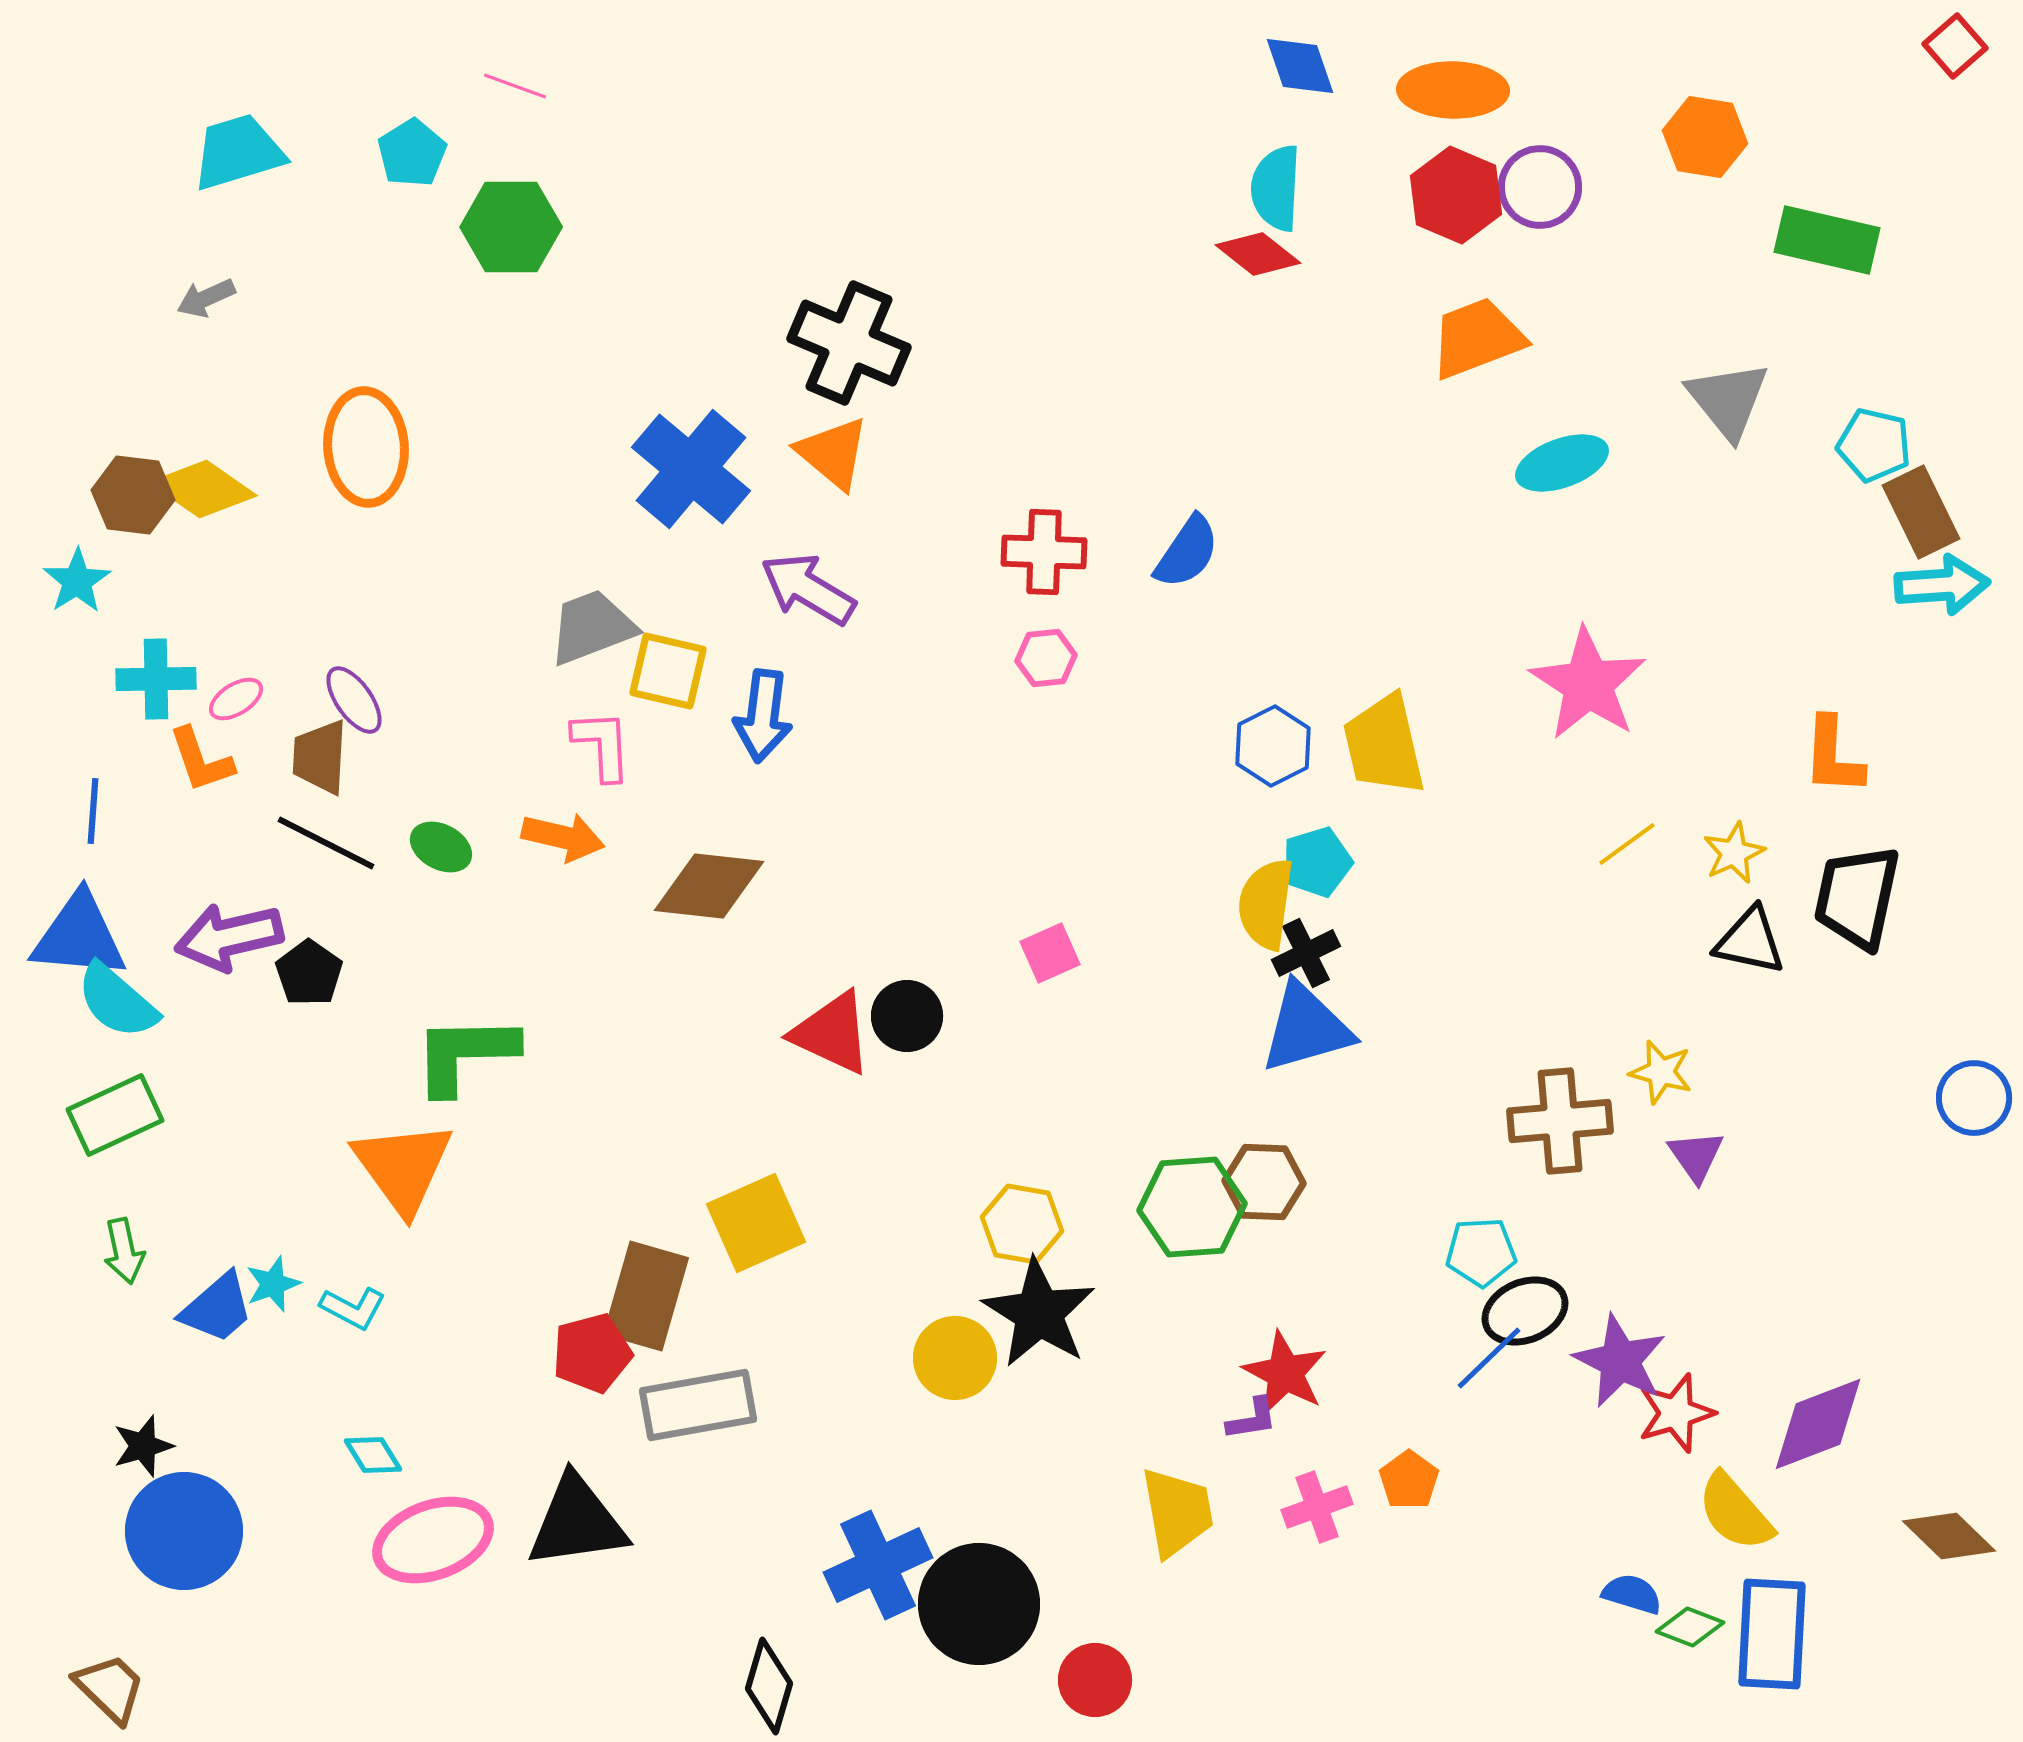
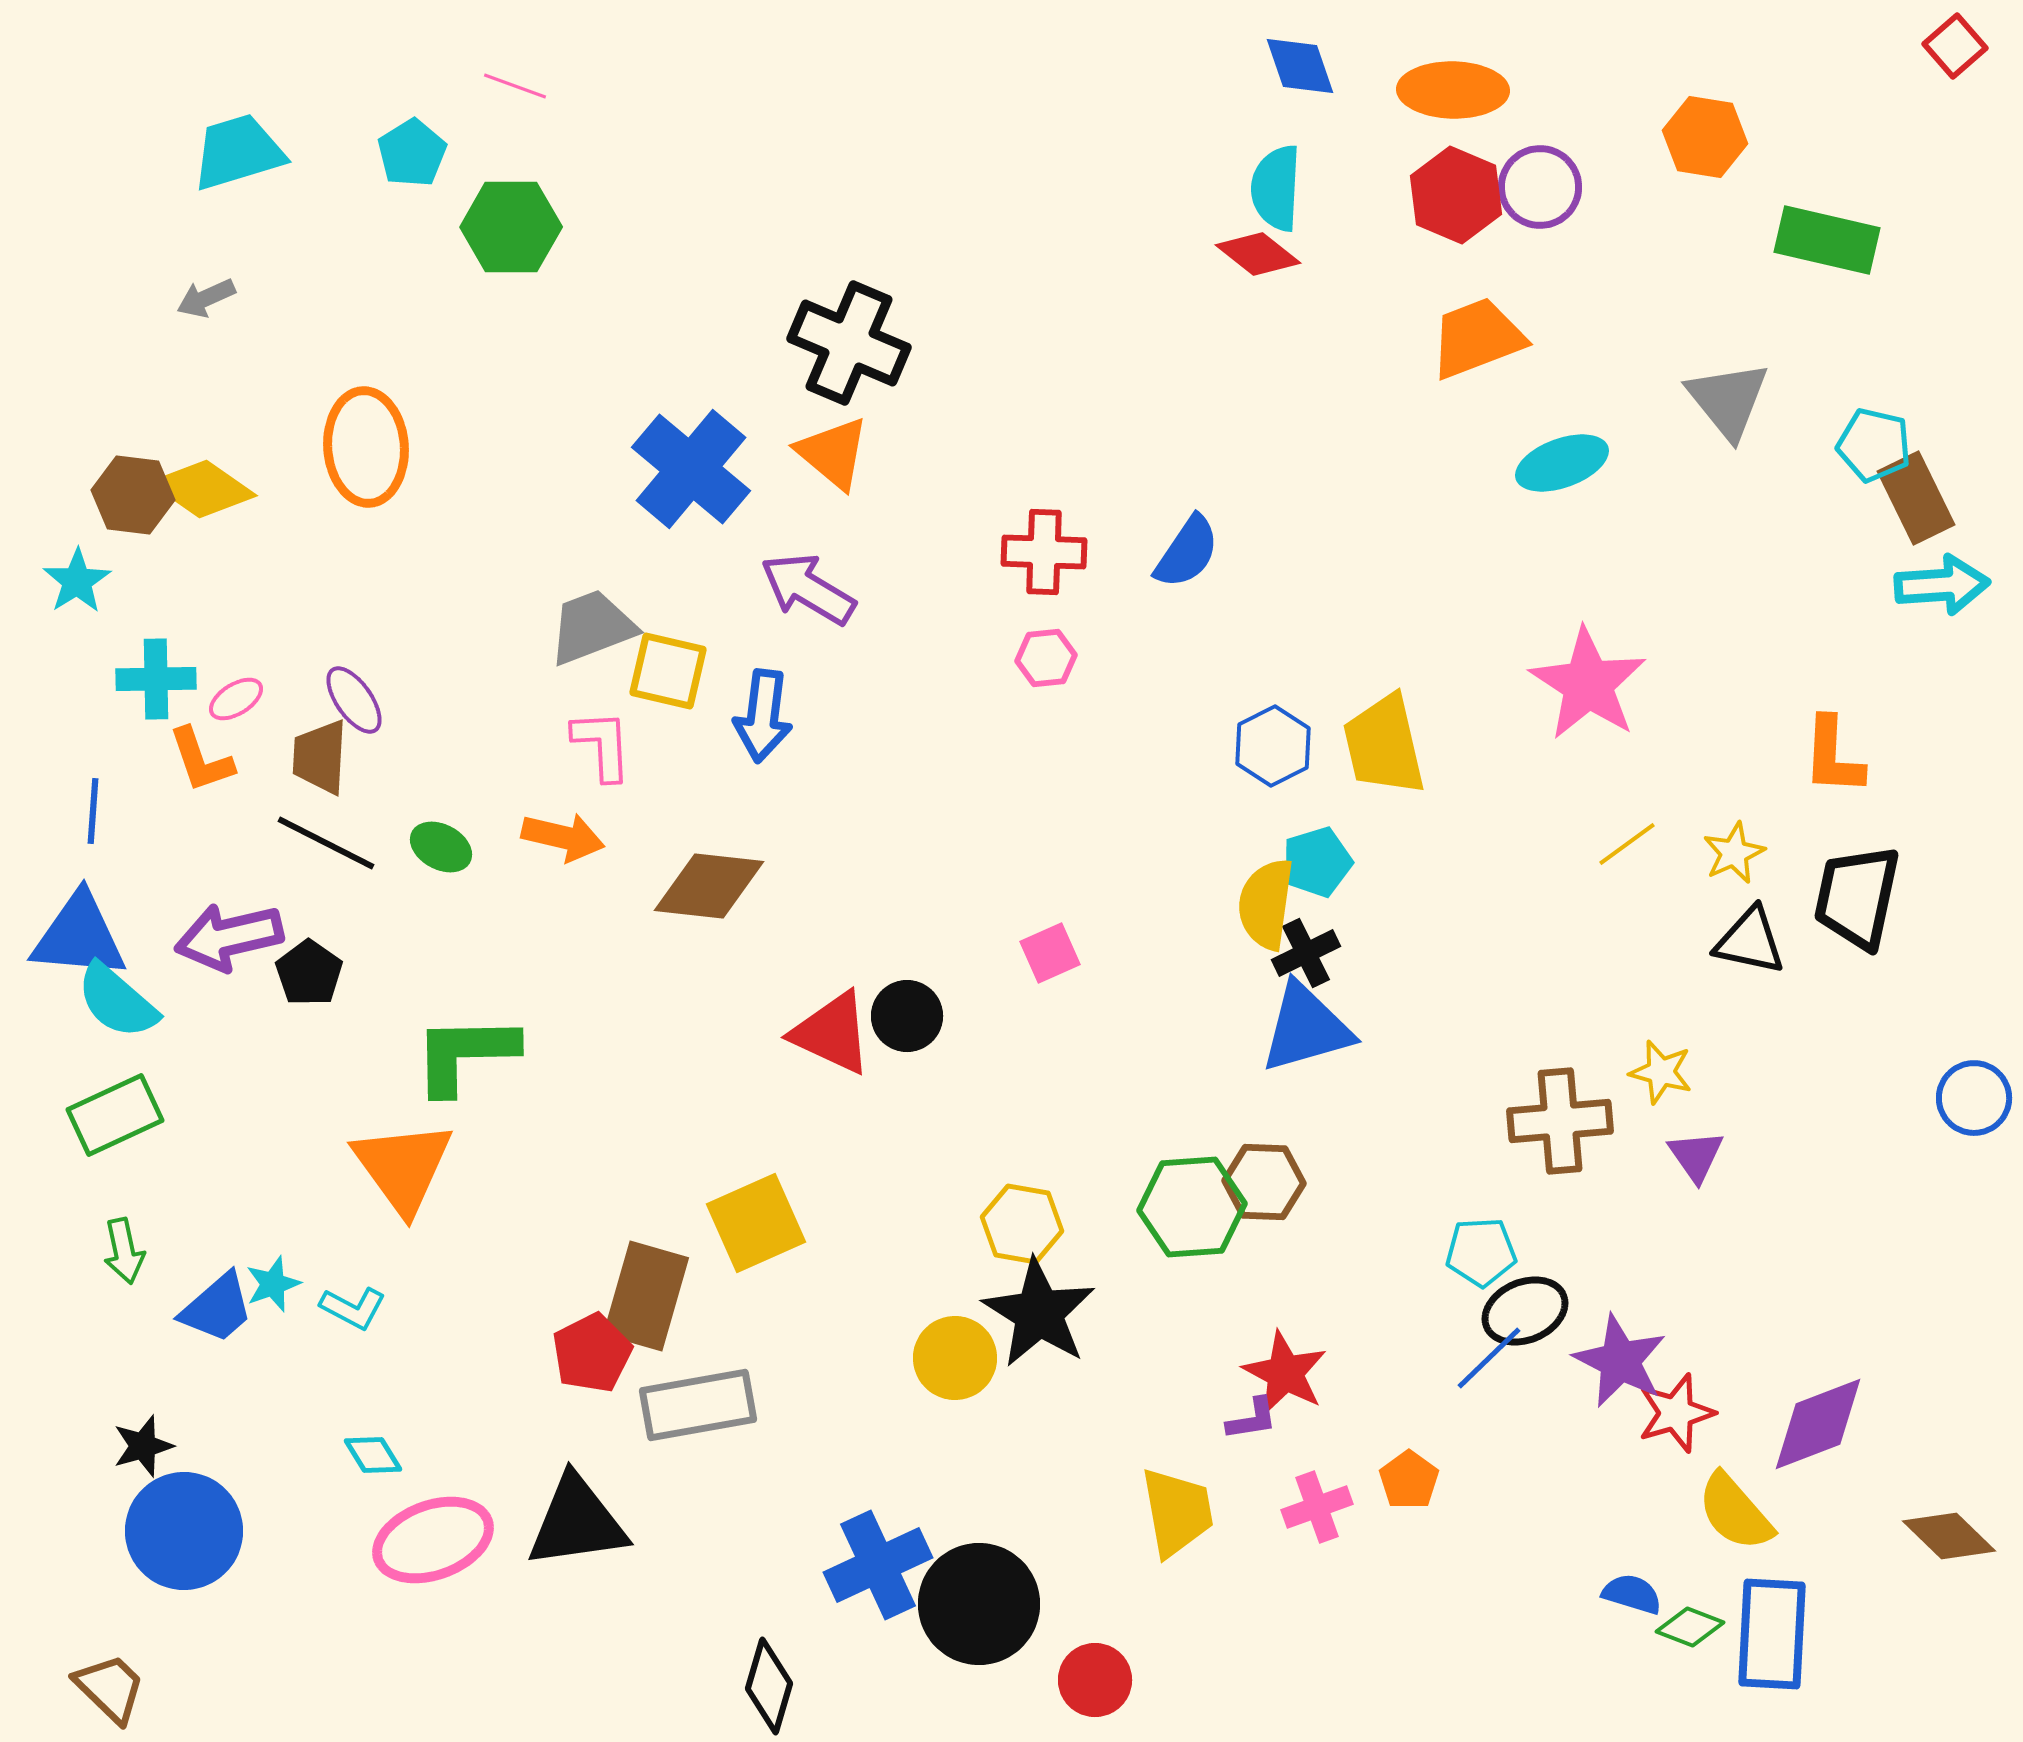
brown rectangle at (1921, 512): moved 5 px left, 14 px up
red pentagon at (592, 1353): rotated 12 degrees counterclockwise
